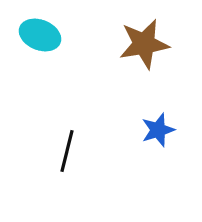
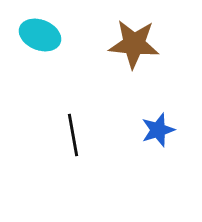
brown star: moved 10 px left; rotated 15 degrees clockwise
black line: moved 6 px right, 16 px up; rotated 24 degrees counterclockwise
